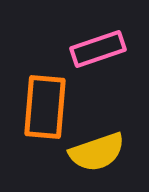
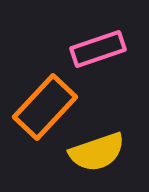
orange rectangle: rotated 38 degrees clockwise
